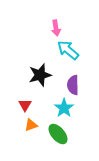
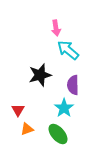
red triangle: moved 7 px left, 5 px down
orange triangle: moved 4 px left, 4 px down
